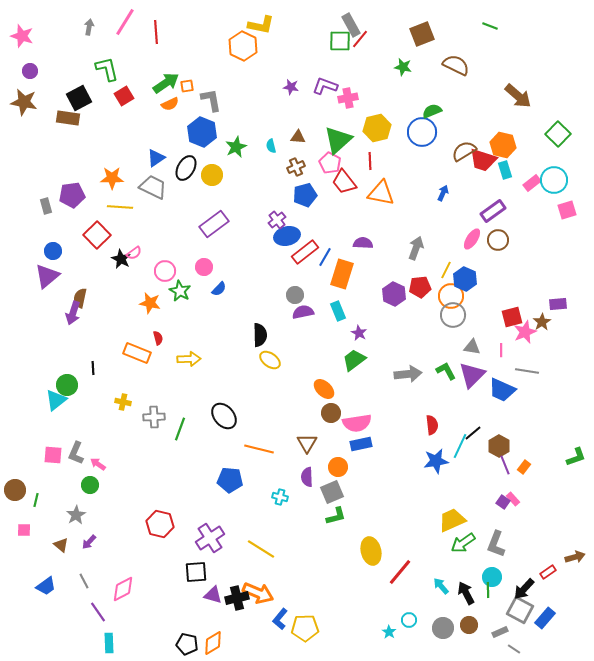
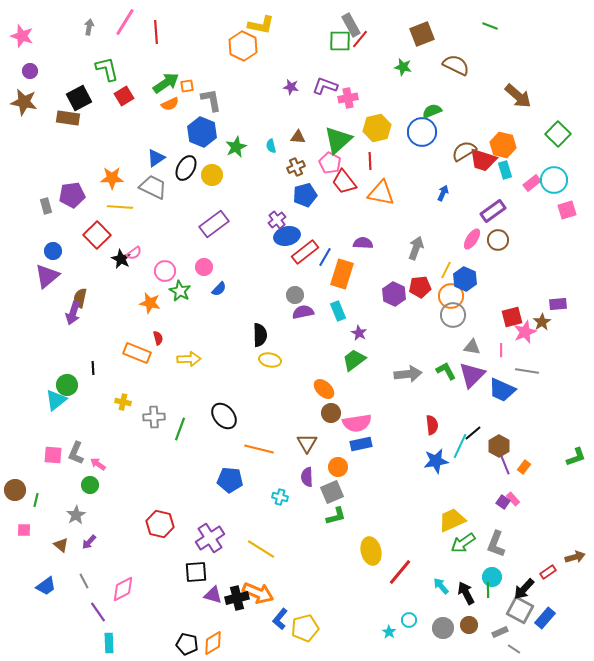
yellow ellipse at (270, 360): rotated 25 degrees counterclockwise
yellow pentagon at (305, 628): rotated 12 degrees counterclockwise
